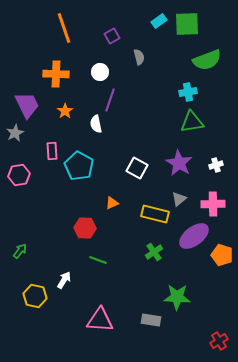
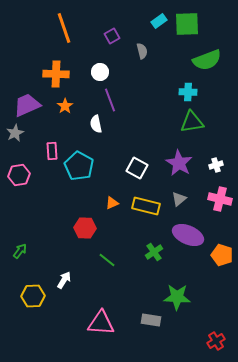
gray semicircle: moved 3 px right, 6 px up
cyan cross: rotated 12 degrees clockwise
purple line: rotated 40 degrees counterclockwise
purple trapezoid: rotated 88 degrees counterclockwise
orange star: moved 5 px up
pink cross: moved 7 px right, 5 px up; rotated 15 degrees clockwise
yellow rectangle: moved 9 px left, 8 px up
purple ellipse: moved 6 px left, 1 px up; rotated 60 degrees clockwise
green line: moved 9 px right; rotated 18 degrees clockwise
yellow hexagon: moved 2 px left; rotated 15 degrees counterclockwise
pink triangle: moved 1 px right, 3 px down
red cross: moved 3 px left
